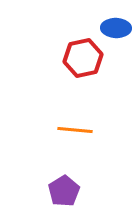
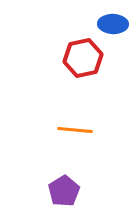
blue ellipse: moved 3 px left, 4 px up
